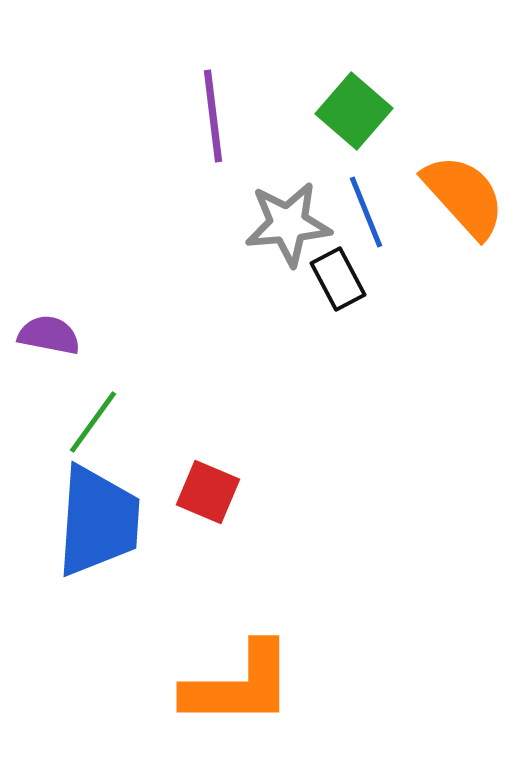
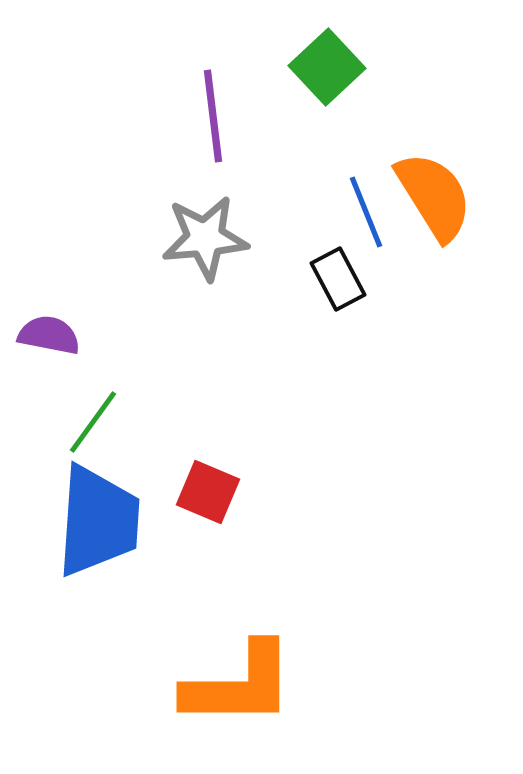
green square: moved 27 px left, 44 px up; rotated 6 degrees clockwise
orange semicircle: moved 30 px left; rotated 10 degrees clockwise
gray star: moved 83 px left, 14 px down
